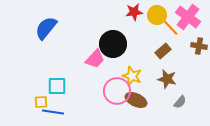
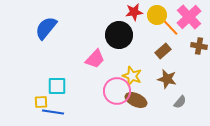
pink cross: moved 1 px right; rotated 10 degrees clockwise
black circle: moved 6 px right, 9 px up
